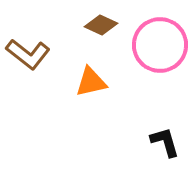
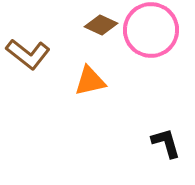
pink circle: moved 9 px left, 15 px up
orange triangle: moved 1 px left, 1 px up
black L-shape: moved 1 px right, 1 px down
